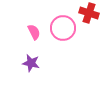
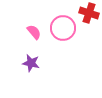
pink semicircle: rotated 14 degrees counterclockwise
